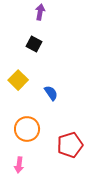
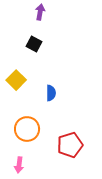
yellow square: moved 2 px left
blue semicircle: rotated 35 degrees clockwise
